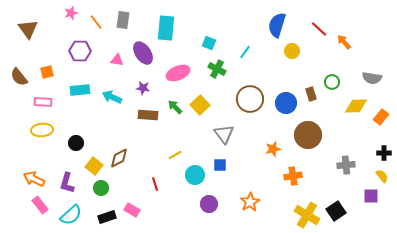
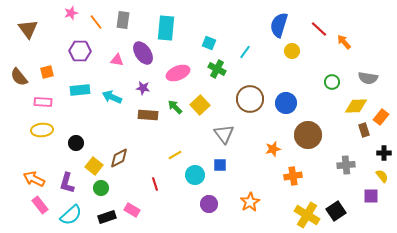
blue semicircle at (277, 25): moved 2 px right
gray semicircle at (372, 78): moved 4 px left
brown rectangle at (311, 94): moved 53 px right, 36 px down
